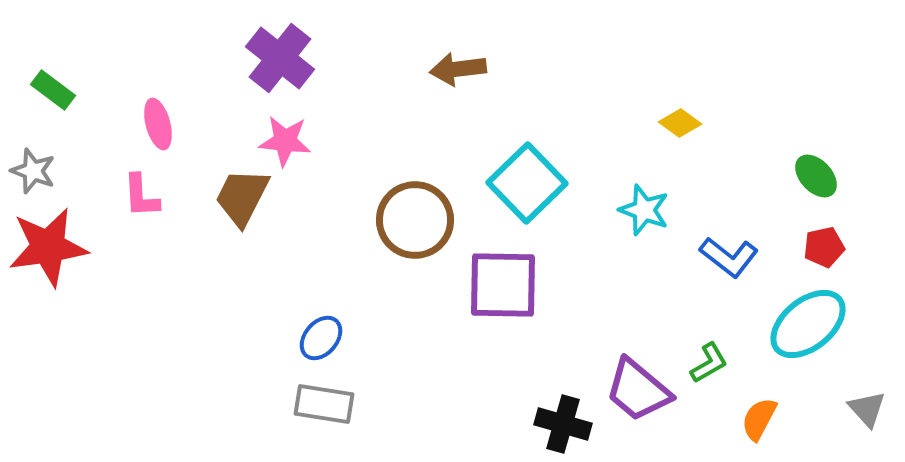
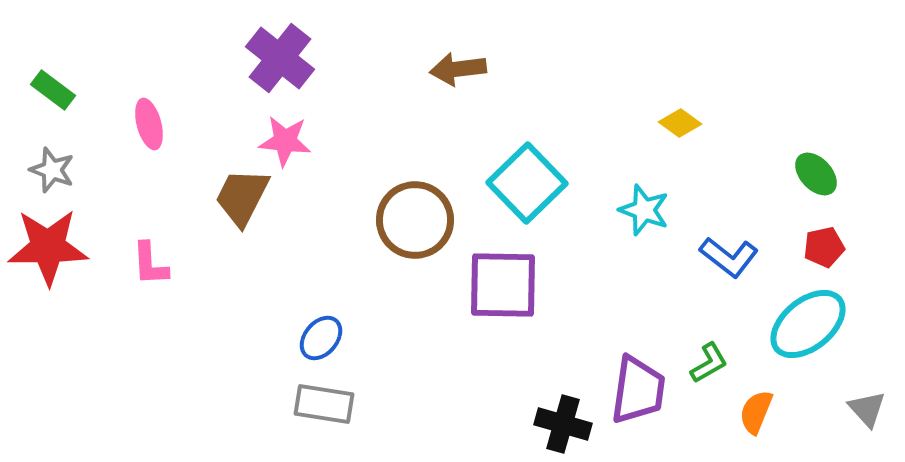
pink ellipse: moved 9 px left
gray star: moved 19 px right, 1 px up
green ellipse: moved 2 px up
pink L-shape: moved 9 px right, 68 px down
red star: rotated 8 degrees clockwise
purple trapezoid: rotated 122 degrees counterclockwise
orange semicircle: moved 3 px left, 7 px up; rotated 6 degrees counterclockwise
